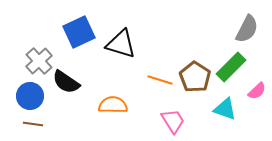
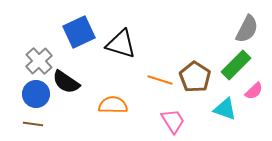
green rectangle: moved 5 px right, 2 px up
pink semicircle: moved 3 px left
blue circle: moved 6 px right, 2 px up
